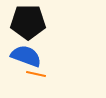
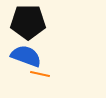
orange line: moved 4 px right
